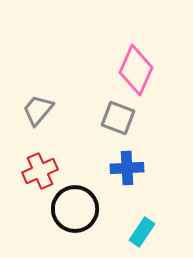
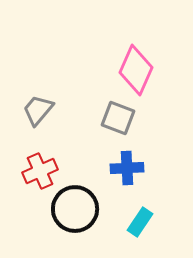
cyan rectangle: moved 2 px left, 10 px up
